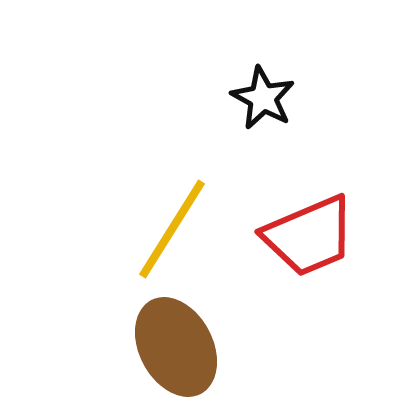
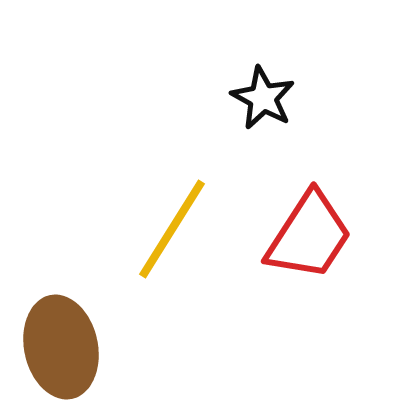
red trapezoid: rotated 34 degrees counterclockwise
brown ellipse: moved 115 px left; rotated 16 degrees clockwise
